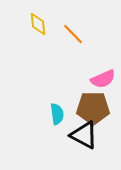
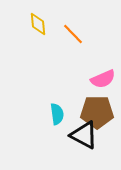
brown pentagon: moved 4 px right, 4 px down
